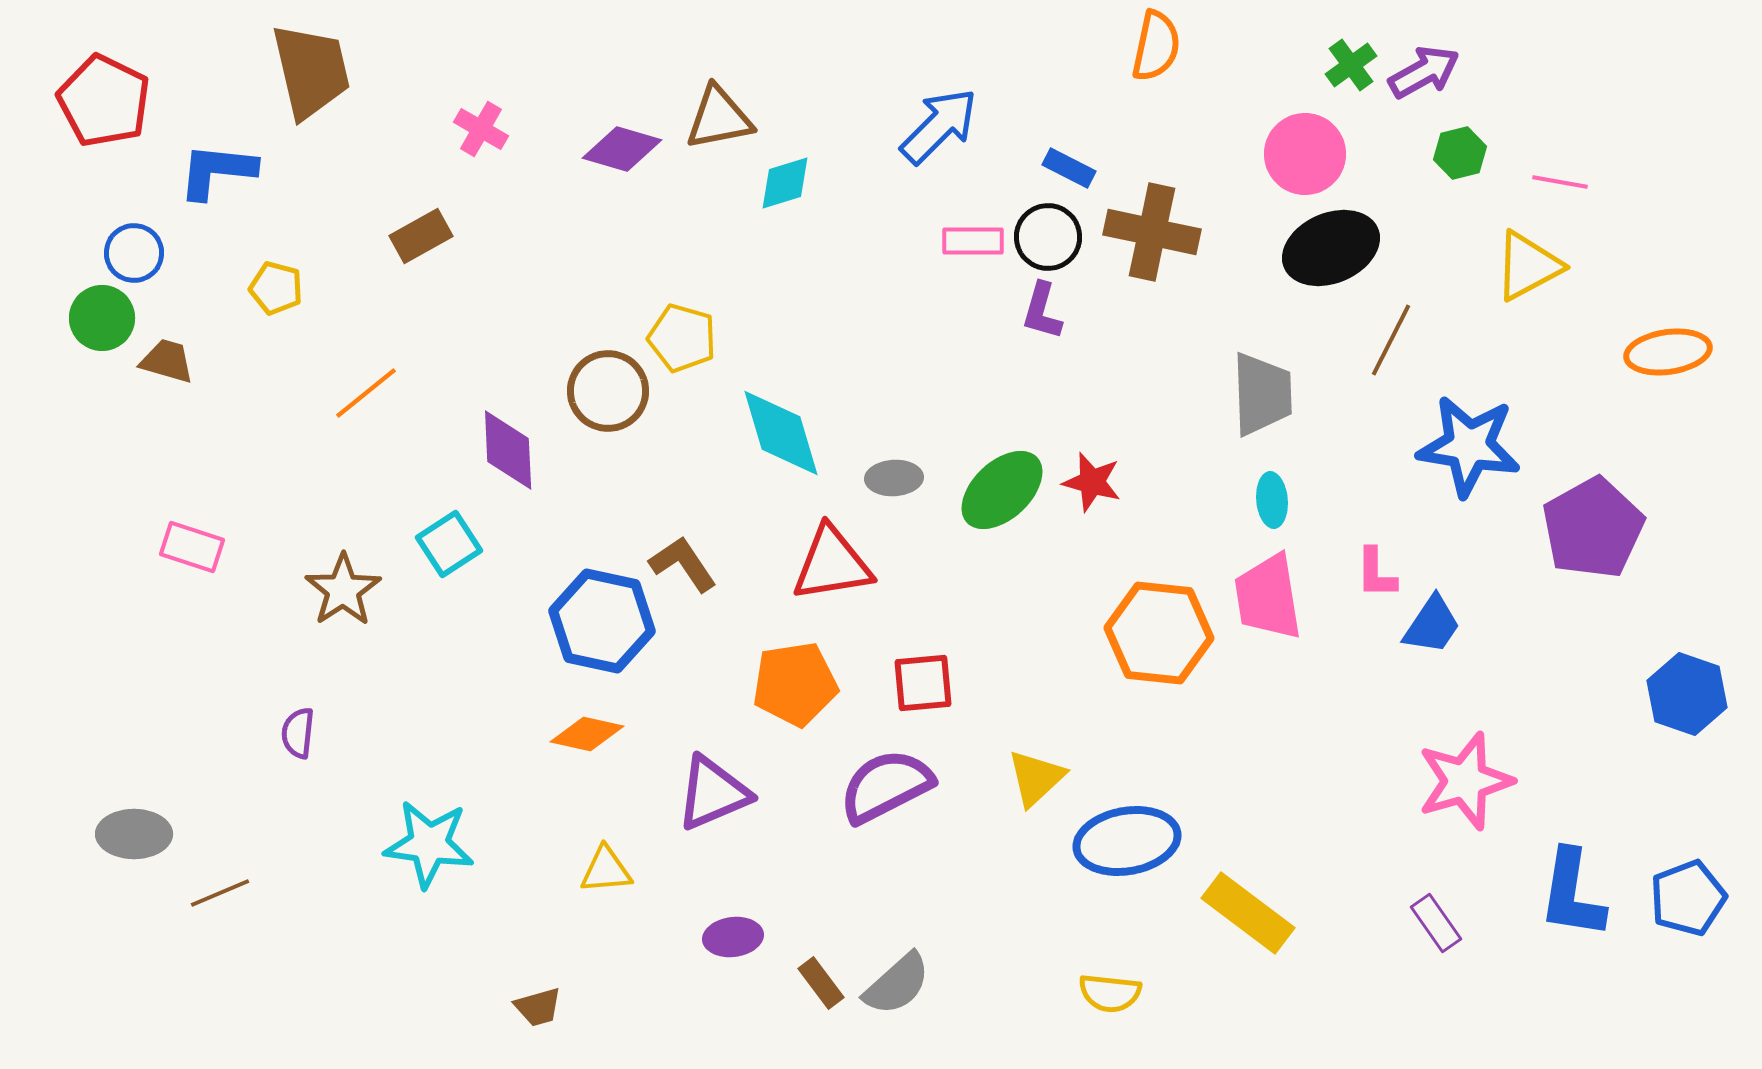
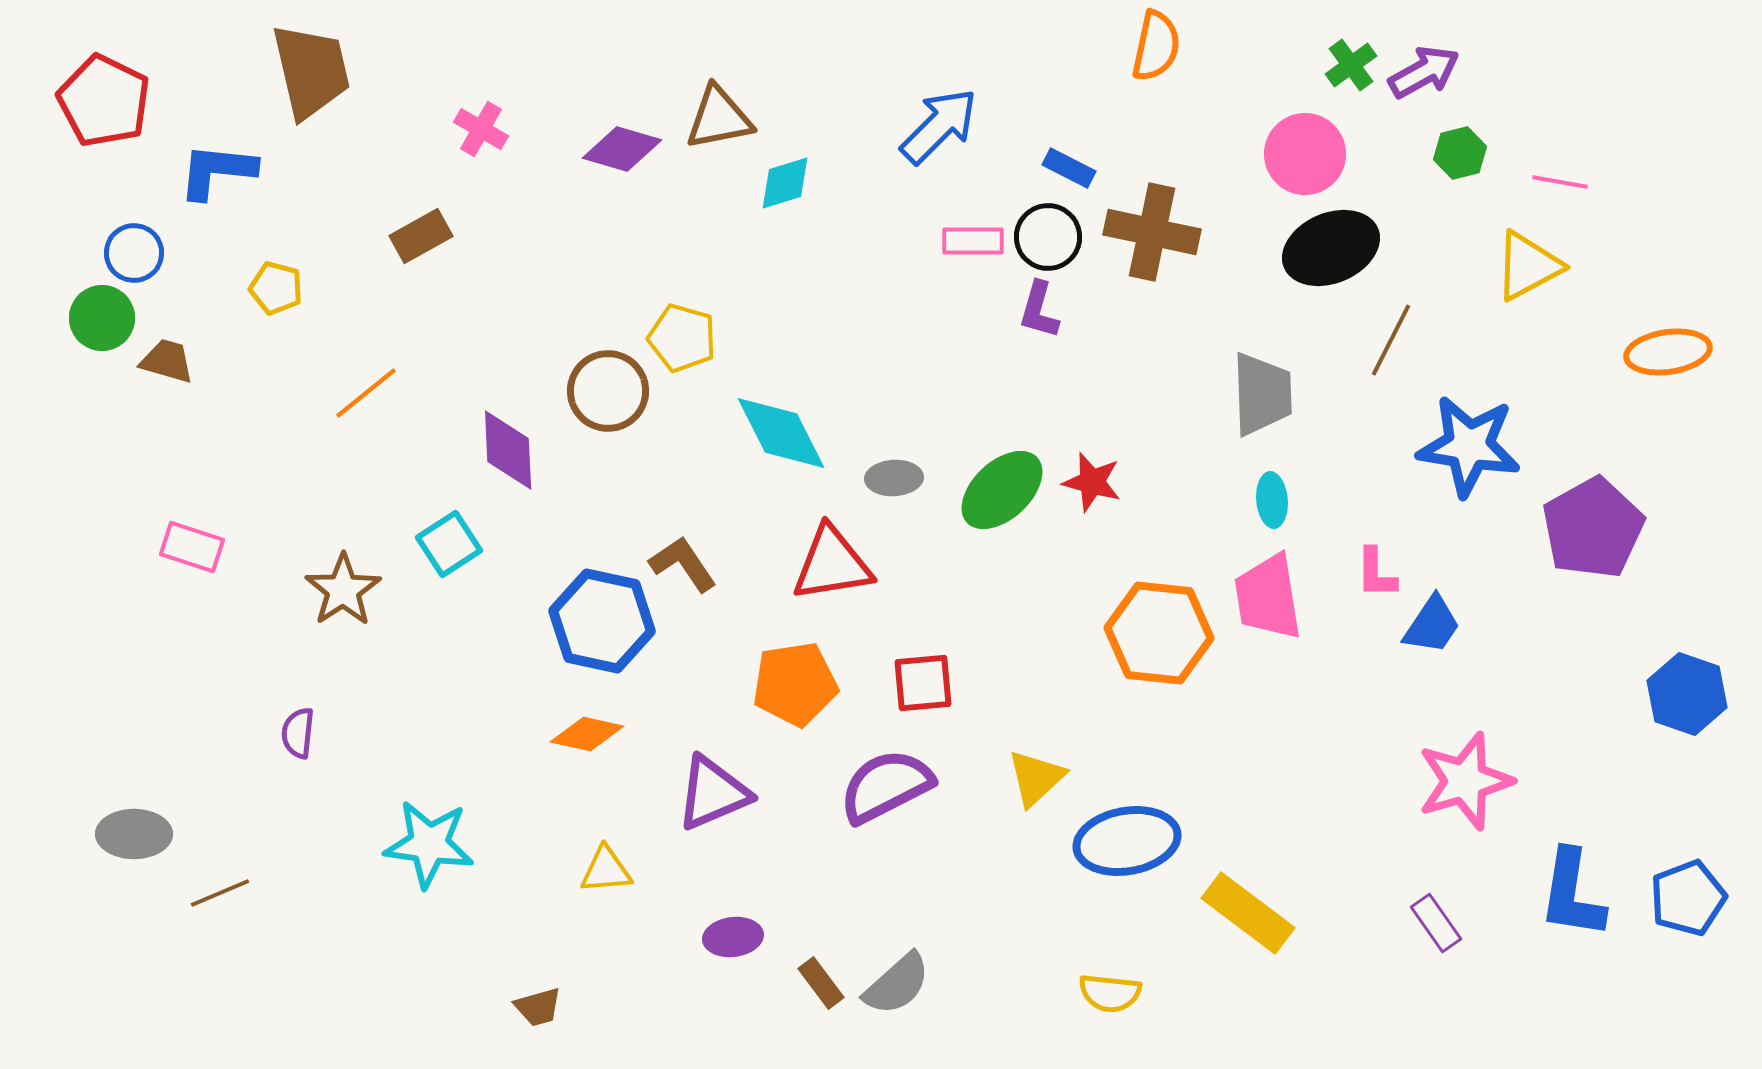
purple L-shape at (1042, 311): moved 3 px left, 1 px up
cyan diamond at (781, 433): rotated 10 degrees counterclockwise
